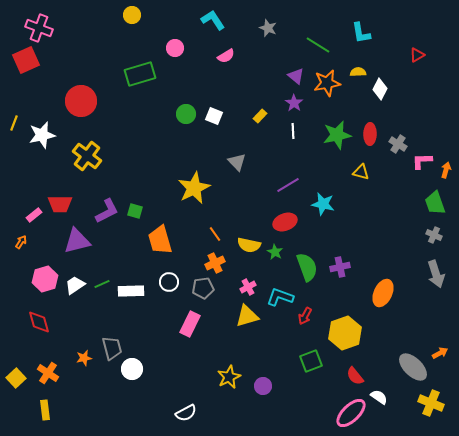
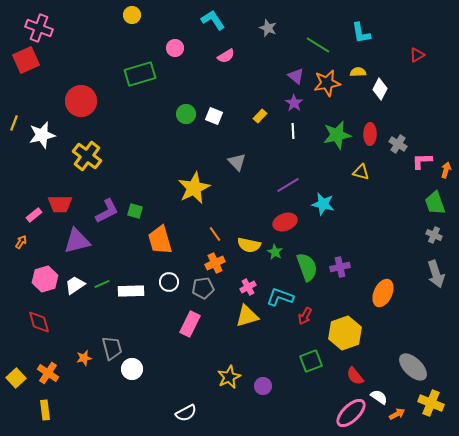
orange arrow at (440, 353): moved 43 px left, 61 px down
